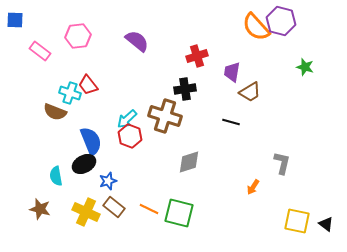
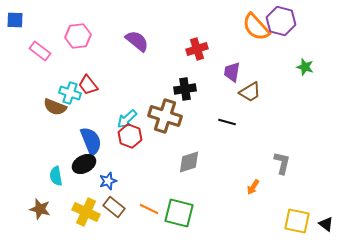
red cross: moved 7 px up
brown semicircle: moved 5 px up
black line: moved 4 px left
